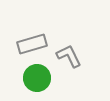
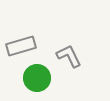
gray rectangle: moved 11 px left, 2 px down
